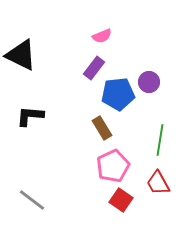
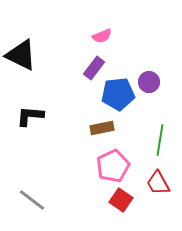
brown rectangle: rotated 70 degrees counterclockwise
